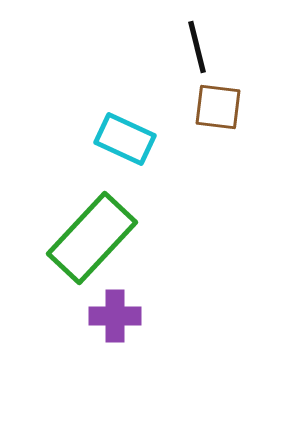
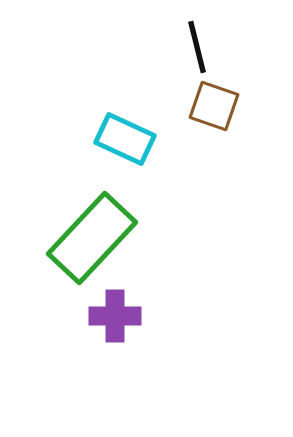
brown square: moved 4 px left, 1 px up; rotated 12 degrees clockwise
